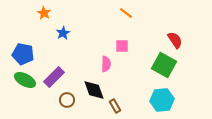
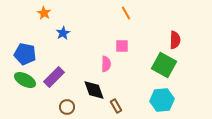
orange line: rotated 24 degrees clockwise
red semicircle: rotated 36 degrees clockwise
blue pentagon: moved 2 px right
brown circle: moved 7 px down
brown rectangle: moved 1 px right
